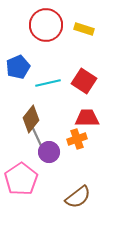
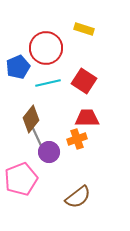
red circle: moved 23 px down
pink pentagon: rotated 12 degrees clockwise
